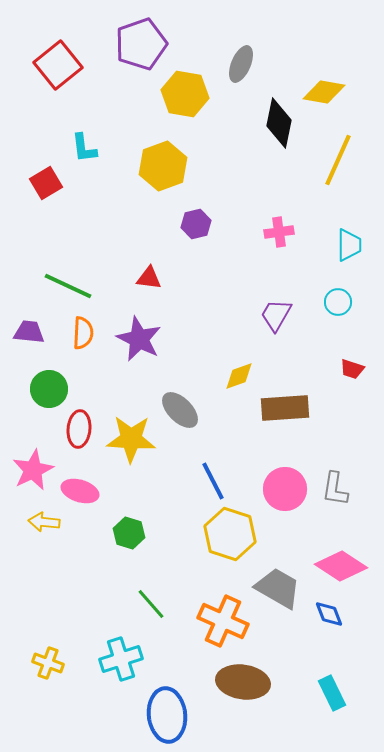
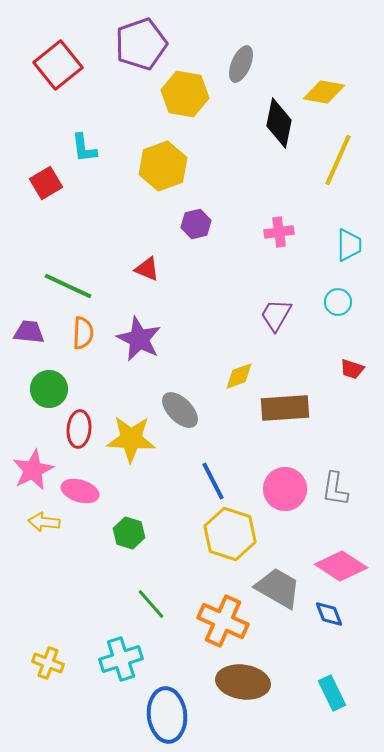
red triangle at (149, 278): moved 2 px left, 9 px up; rotated 16 degrees clockwise
